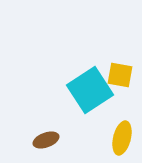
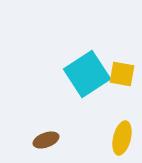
yellow square: moved 2 px right, 1 px up
cyan square: moved 3 px left, 16 px up
